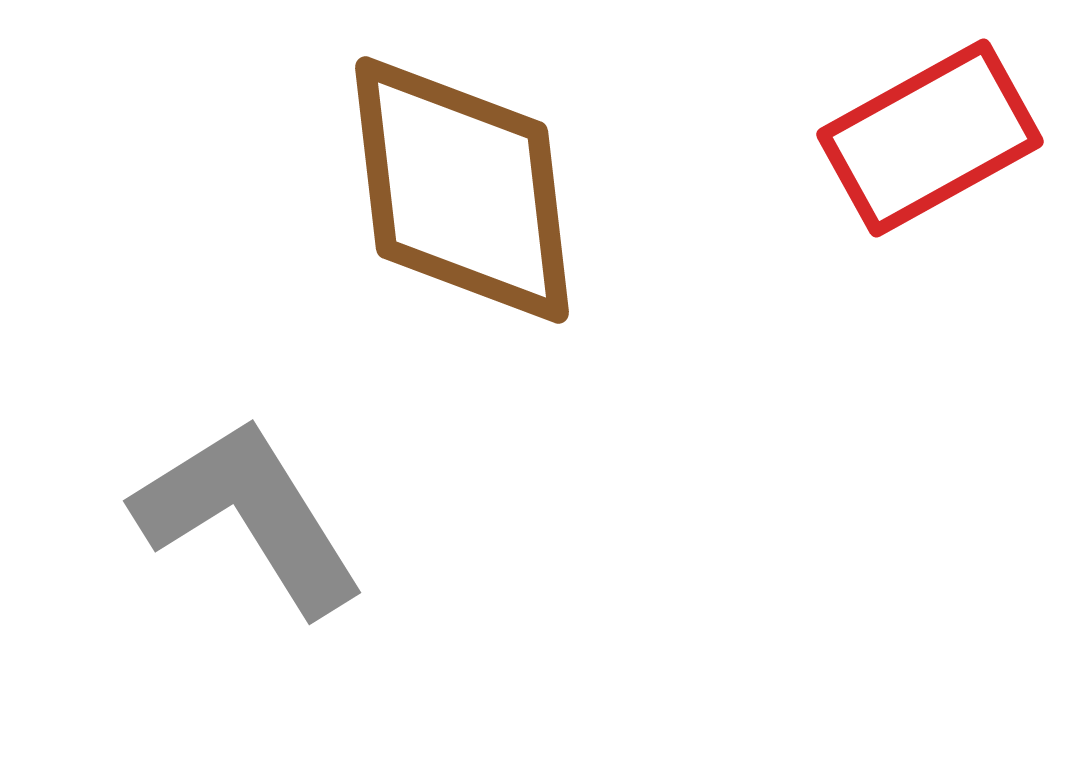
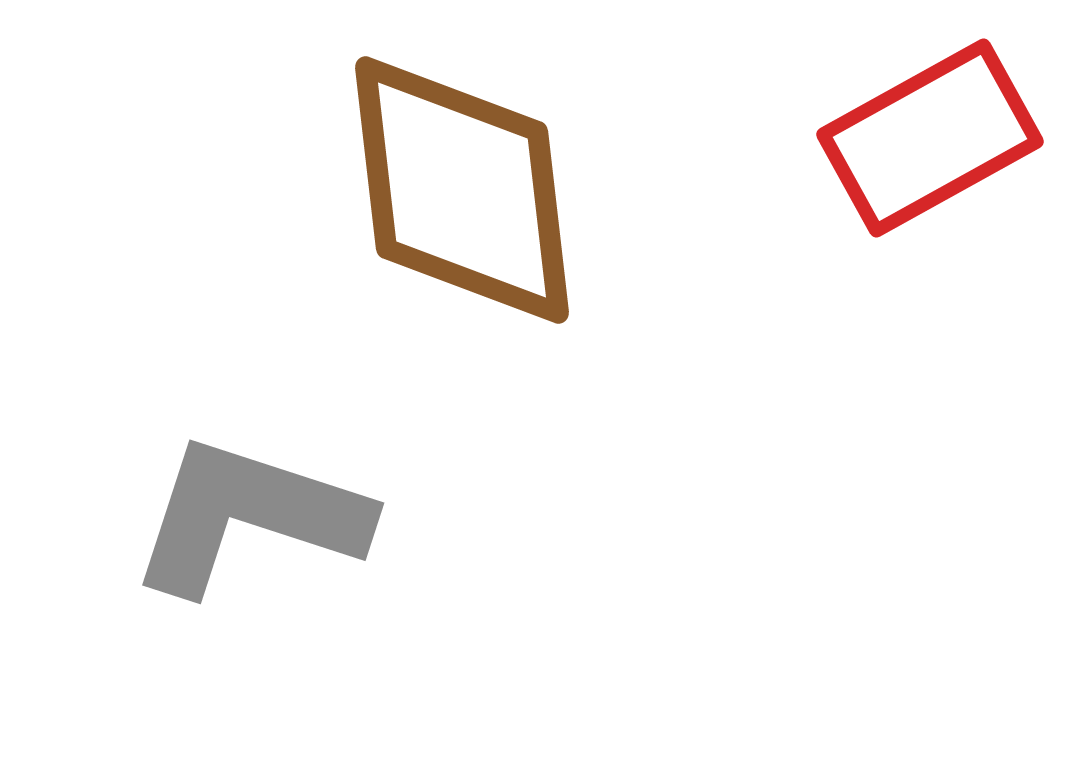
gray L-shape: rotated 40 degrees counterclockwise
